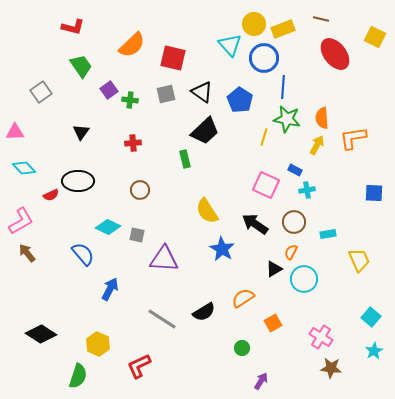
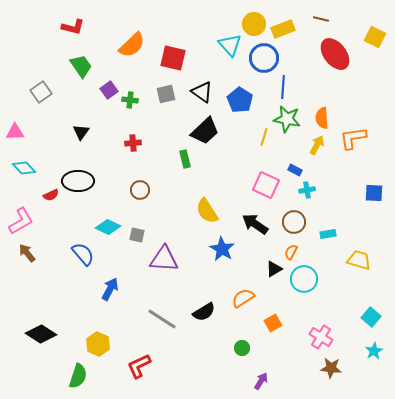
yellow trapezoid at (359, 260): rotated 50 degrees counterclockwise
